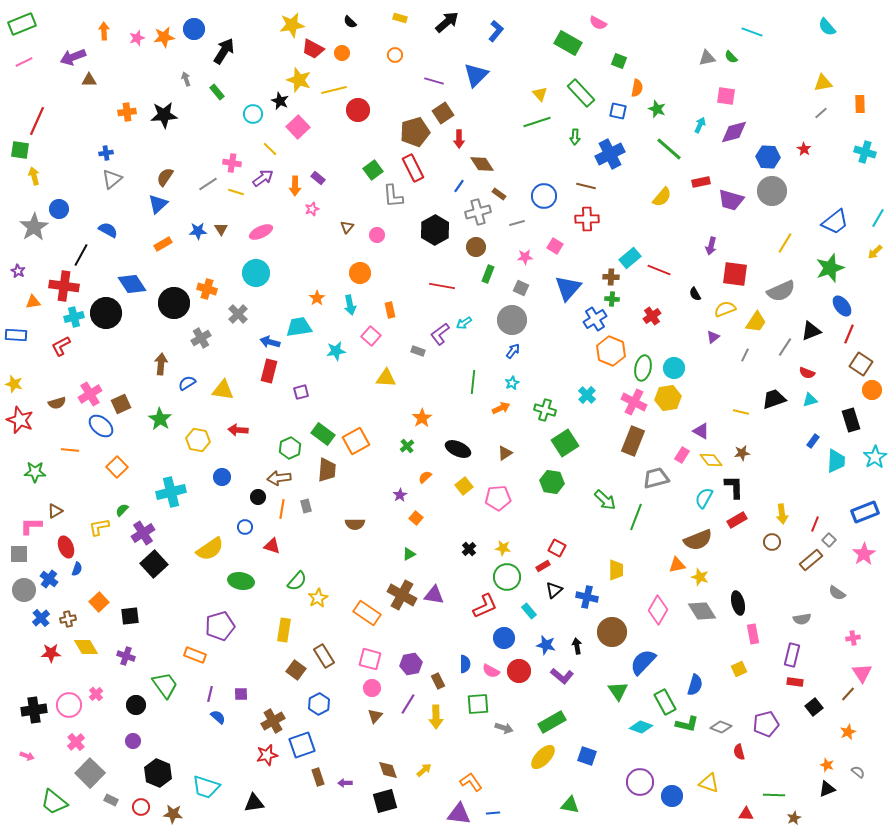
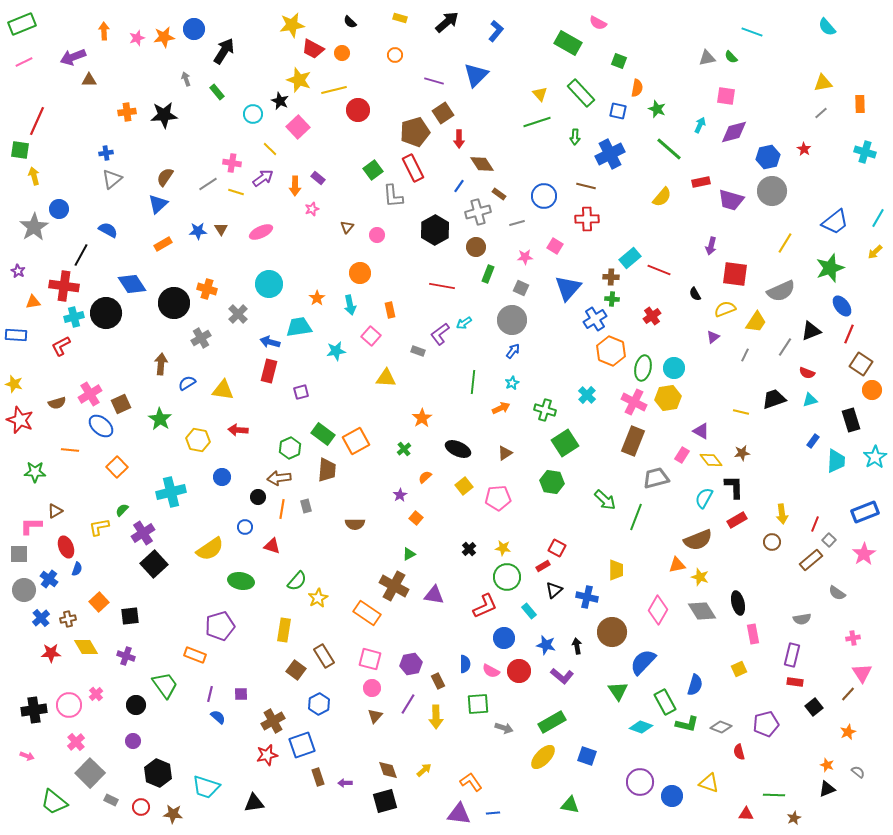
blue hexagon at (768, 157): rotated 15 degrees counterclockwise
cyan circle at (256, 273): moved 13 px right, 11 px down
green cross at (407, 446): moved 3 px left, 3 px down
brown cross at (402, 595): moved 8 px left, 9 px up
